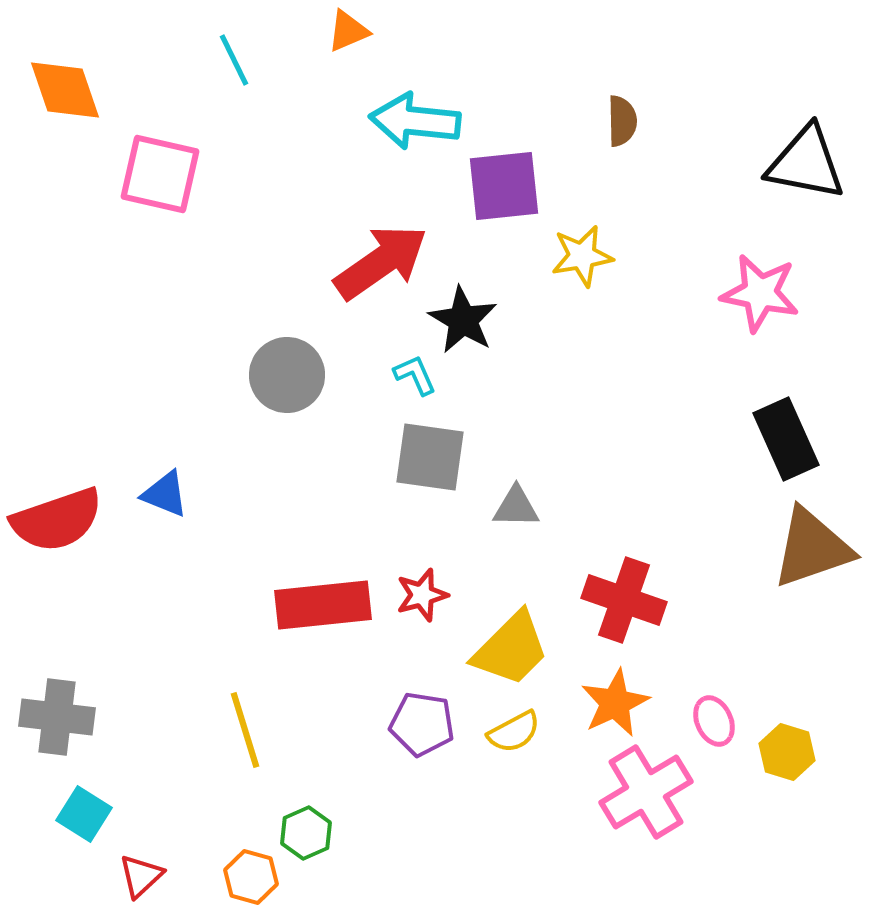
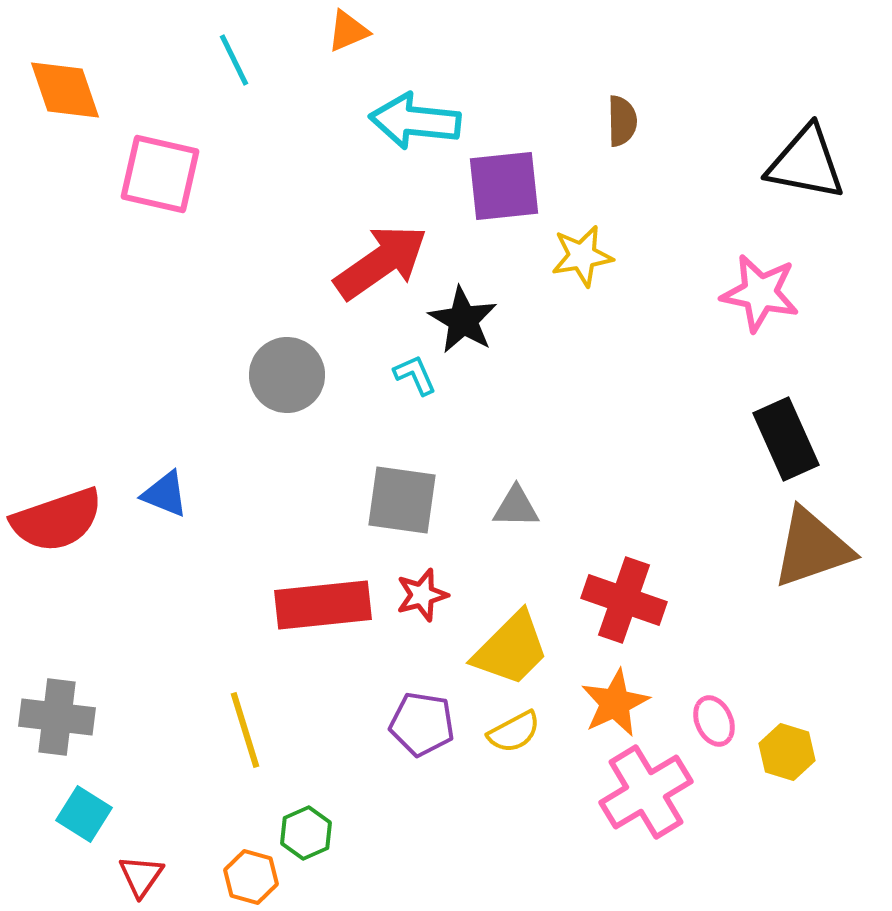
gray square: moved 28 px left, 43 px down
red triangle: rotated 12 degrees counterclockwise
